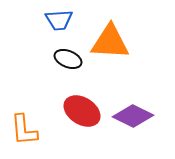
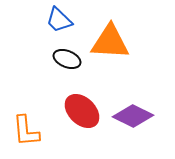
blue trapezoid: rotated 48 degrees clockwise
black ellipse: moved 1 px left
red ellipse: rotated 12 degrees clockwise
orange L-shape: moved 2 px right, 1 px down
